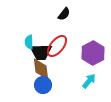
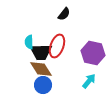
red ellipse: rotated 20 degrees counterclockwise
purple hexagon: rotated 20 degrees counterclockwise
brown diamond: rotated 25 degrees counterclockwise
